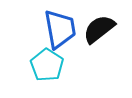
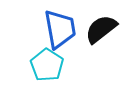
black semicircle: moved 2 px right
